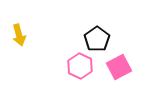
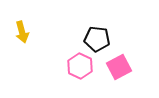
yellow arrow: moved 3 px right, 3 px up
black pentagon: rotated 30 degrees counterclockwise
